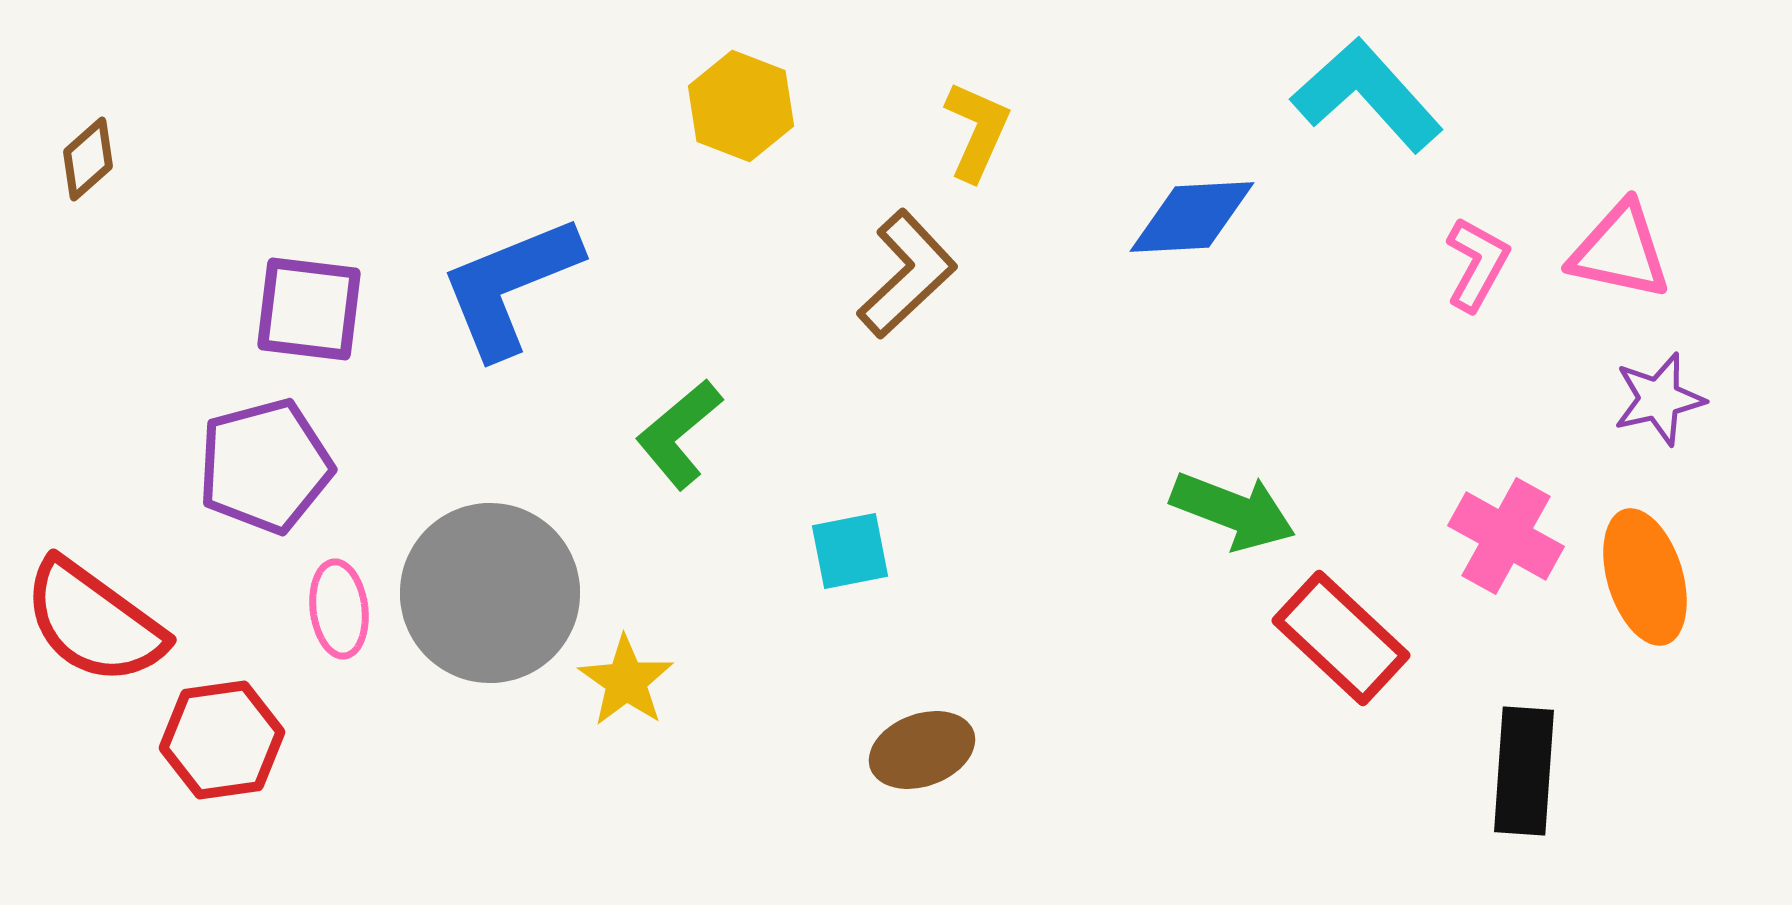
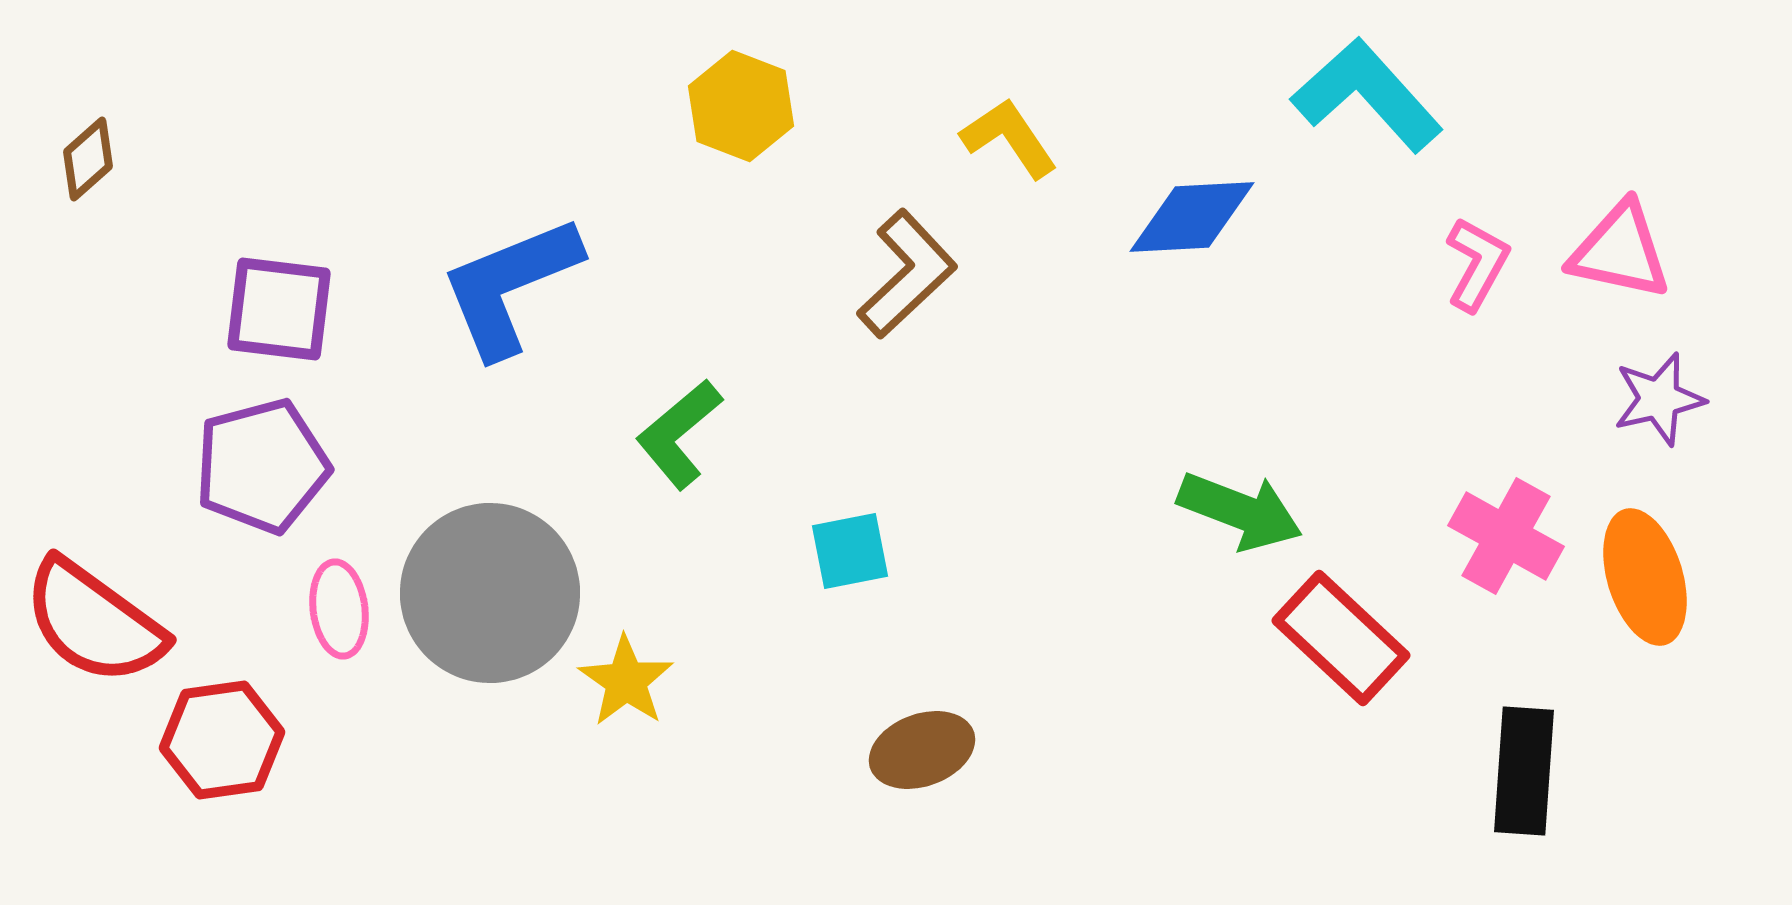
yellow L-shape: moved 32 px right, 7 px down; rotated 58 degrees counterclockwise
purple square: moved 30 px left
purple pentagon: moved 3 px left
green arrow: moved 7 px right
